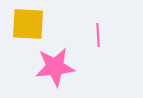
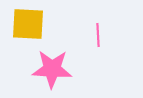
pink star: moved 3 px left, 2 px down; rotated 9 degrees clockwise
